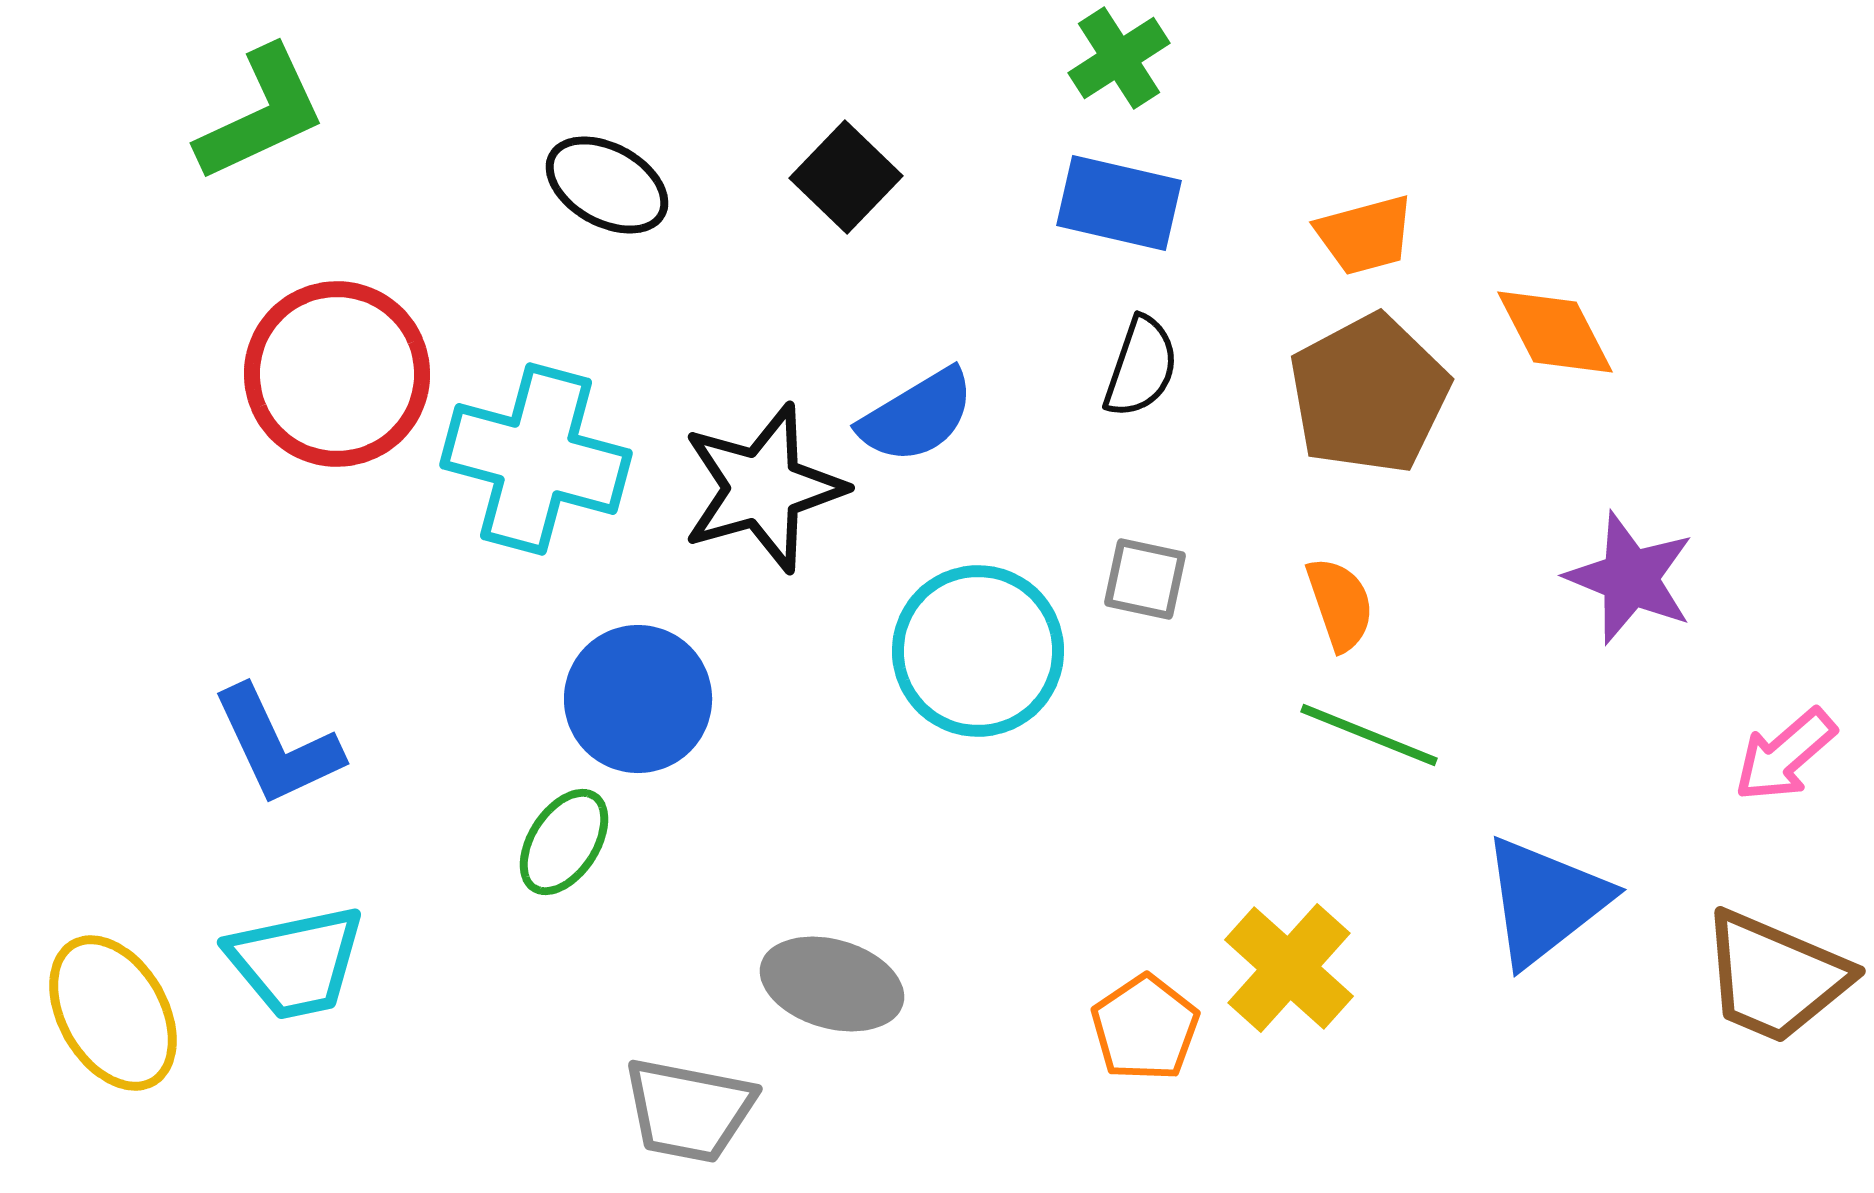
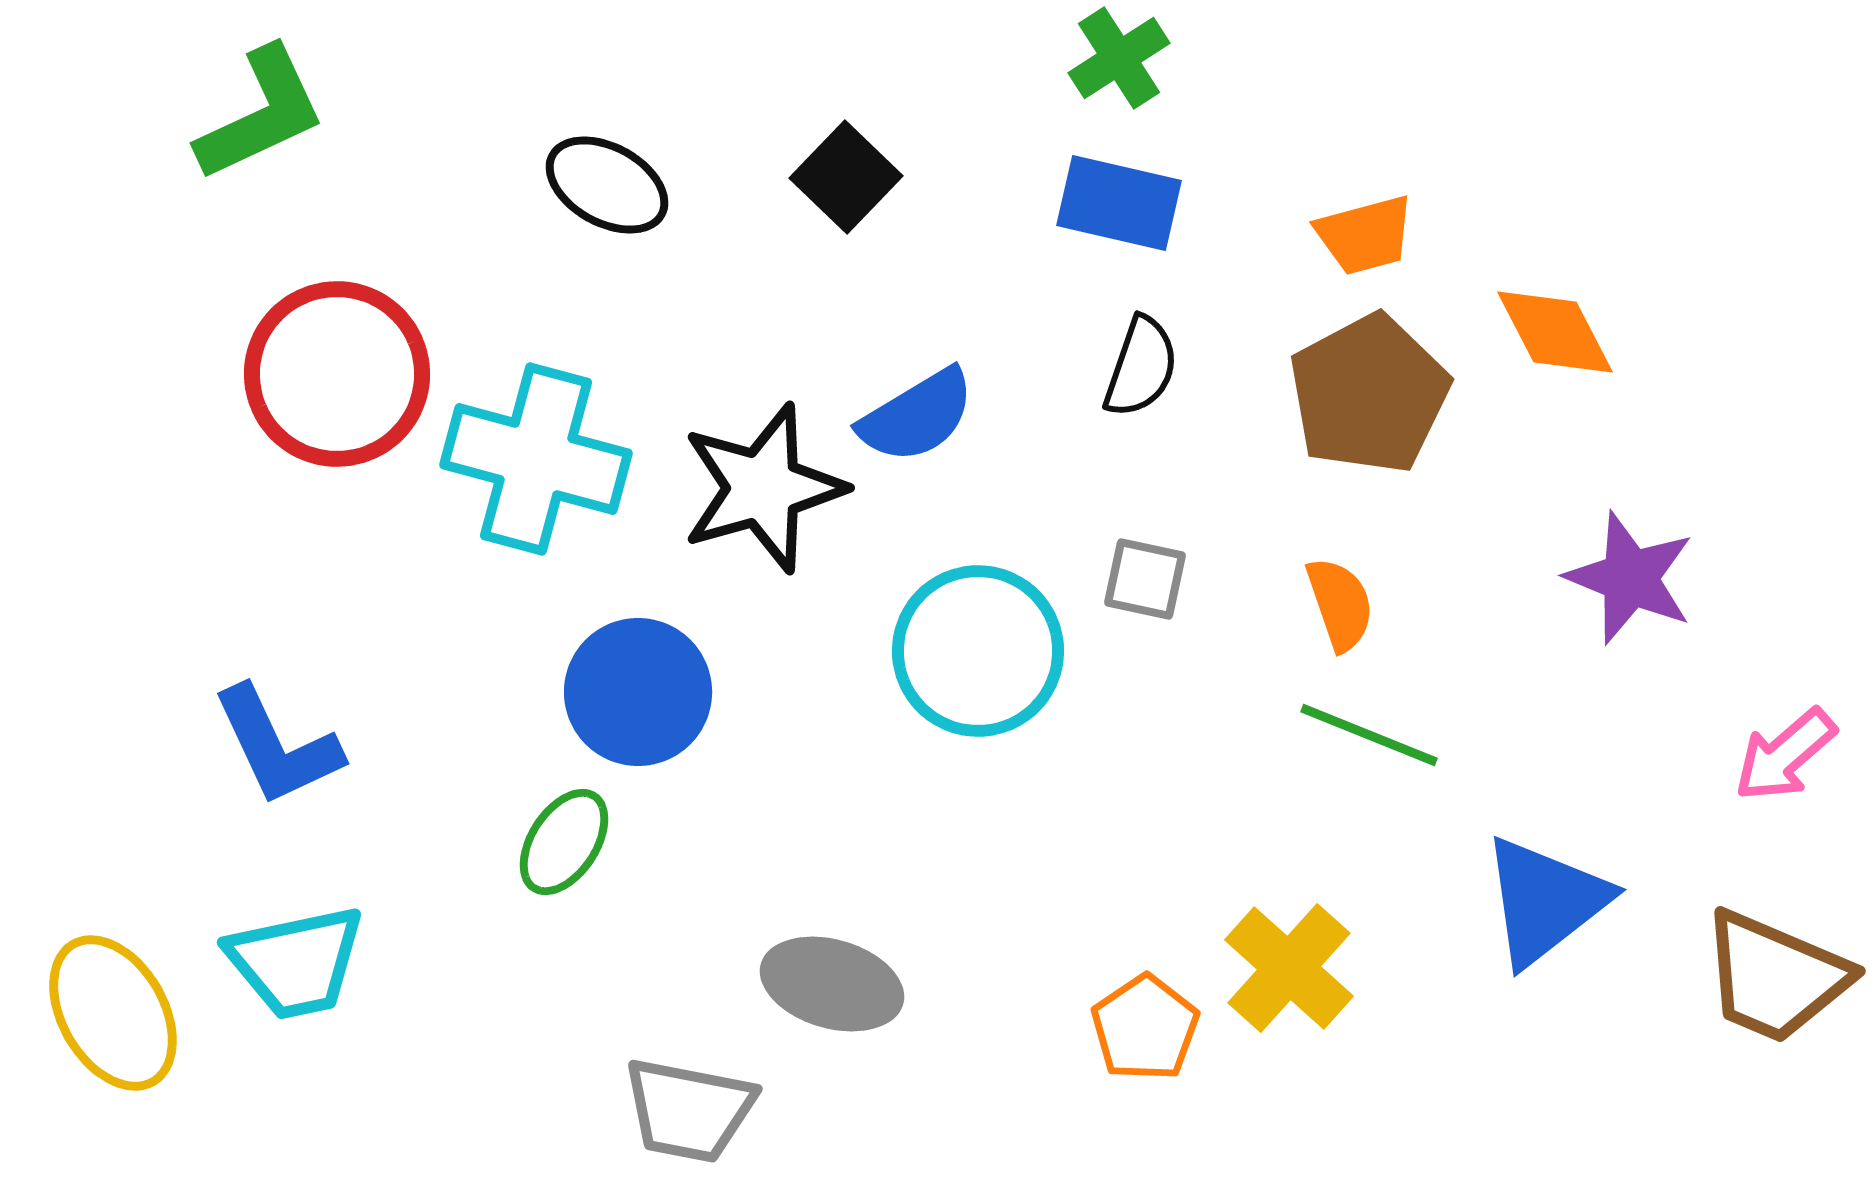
blue circle: moved 7 px up
